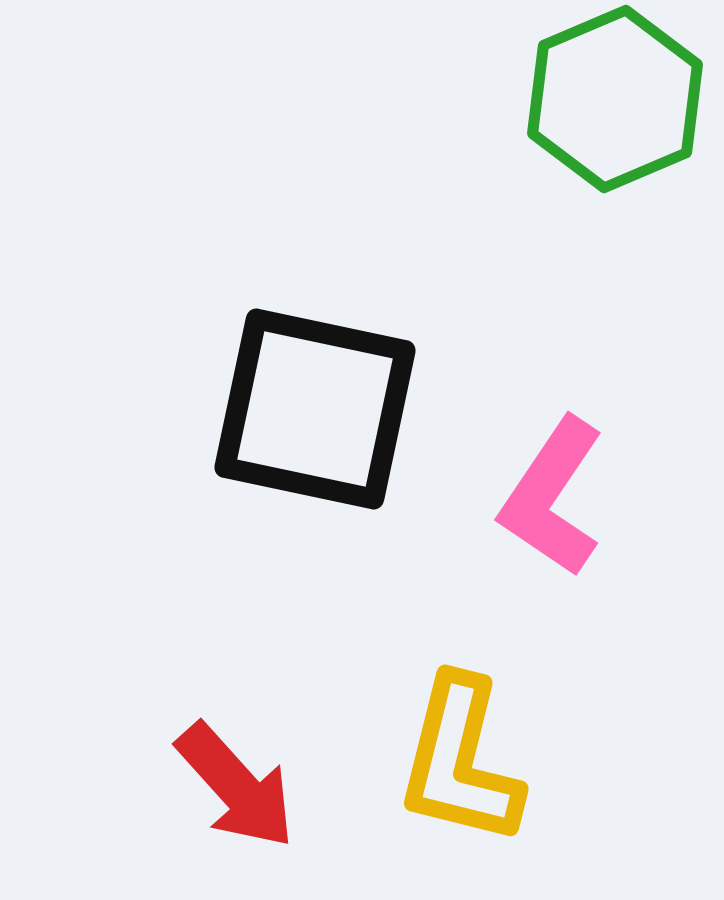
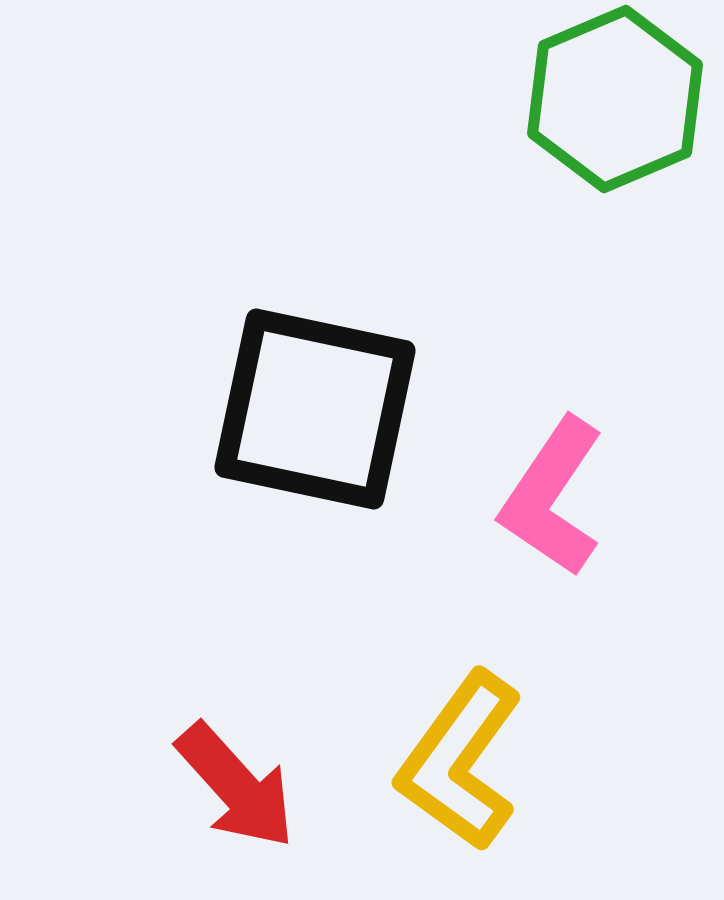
yellow L-shape: rotated 22 degrees clockwise
